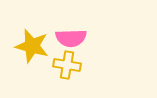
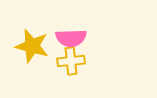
yellow cross: moved 4 px right, 4 px up; rotated 16 degrees counterclockwise
